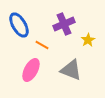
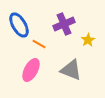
orange line: moved 3 px left, 1 px up
